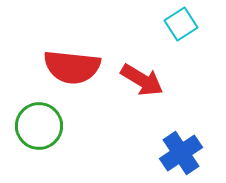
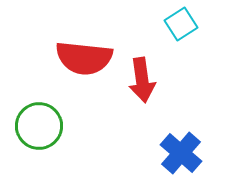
red semicircle: moved 12 px right, 9 px up
red arrow: rotated 51 degrees clockwise
blue cross: rotated 15 degrees counterclockwise
